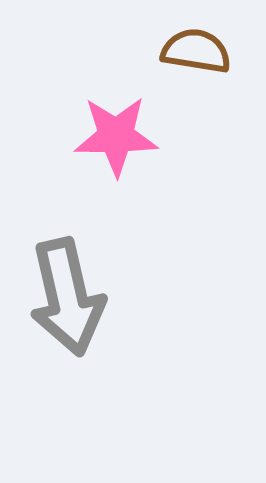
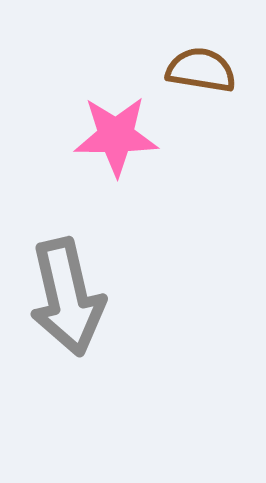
brown semicircle: moved 5 px right, 19 px down
